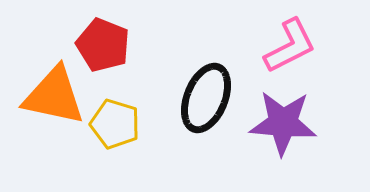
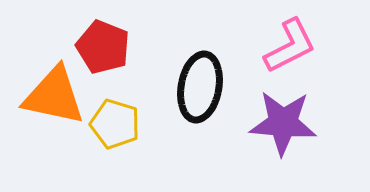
red pentagon: moved 2 px down
black ellipse: moved 6 px left, 11 px up; rotated 12 degrees counterclockwise
